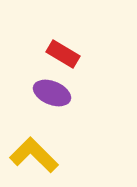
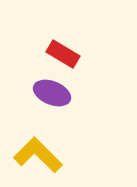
yellow L-shape: moved 4 px right
